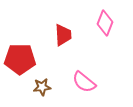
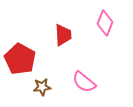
red pentagon: rotated 28 degrees clockwise
